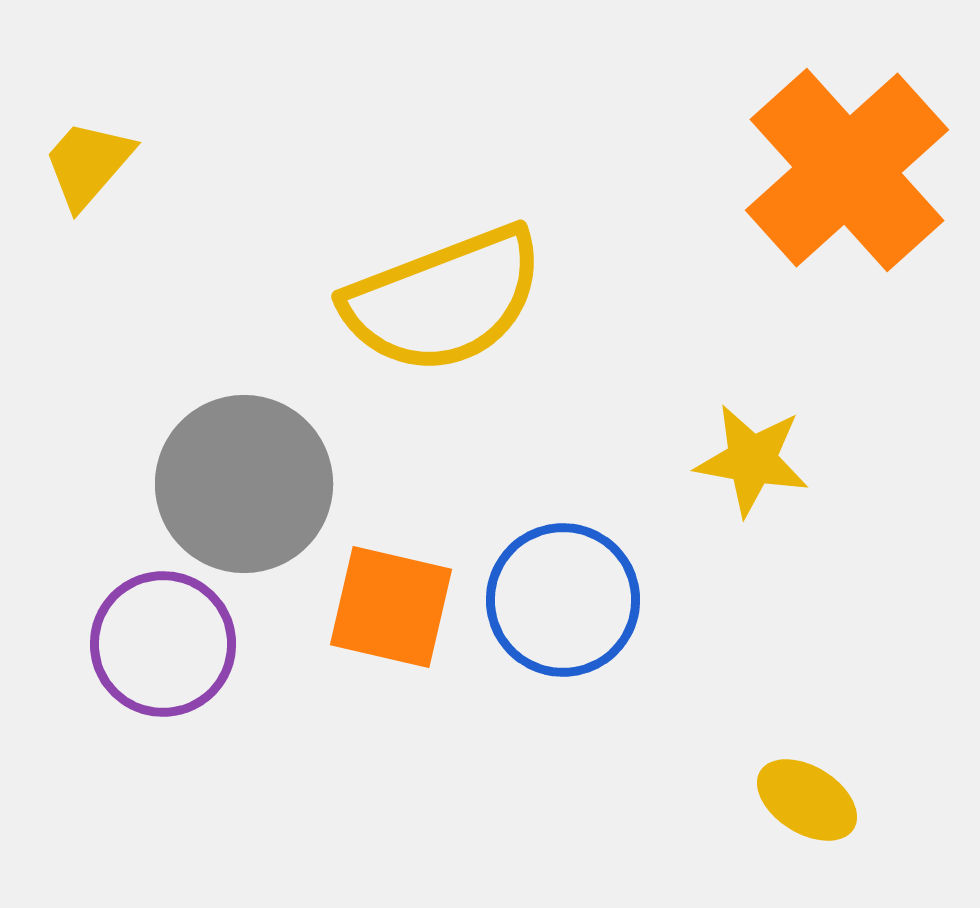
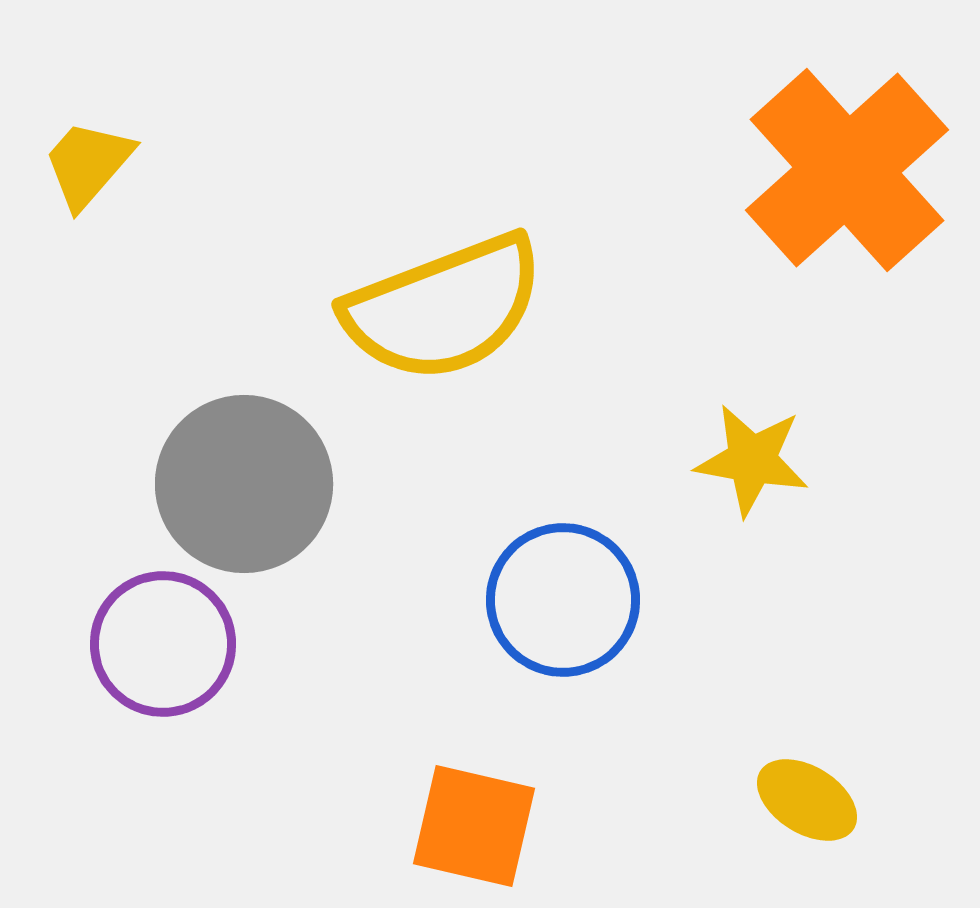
yellow semicircle: moved 8 px down
orange square: moved 83 px right, 219 px down
